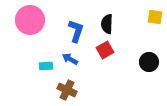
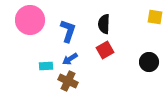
black semicircle: moved 3 px left
blue L-shape: moved 8 px left
blue arrow: rotated 63 degrees counterclockwise
brown cross: moved 1 px right, 9 px up
